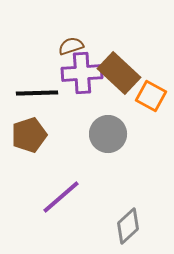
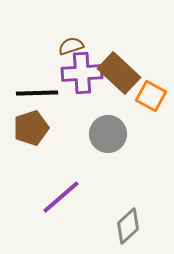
brown pentagon: moved 2 px right, 7 px up
